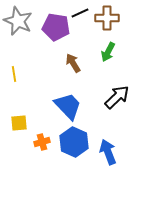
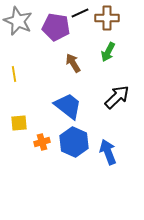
blue trapezoid: rotated 8 degrees counterclockwise
